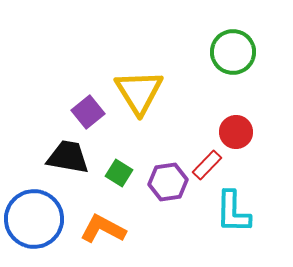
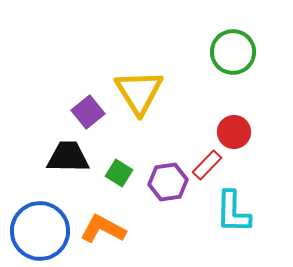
red circle: moved 2 px left
black trapezoid: rotated 9 degrees counterclockwise
blue circle: moved 6 px right, 12 px down
